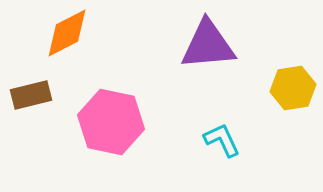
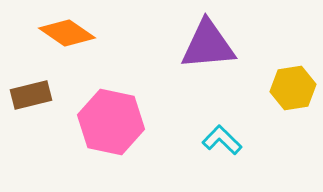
orange diamond: rotated 62 degrees clockwise
cyan L-shape: rotated 21 degrees counterclockwise
